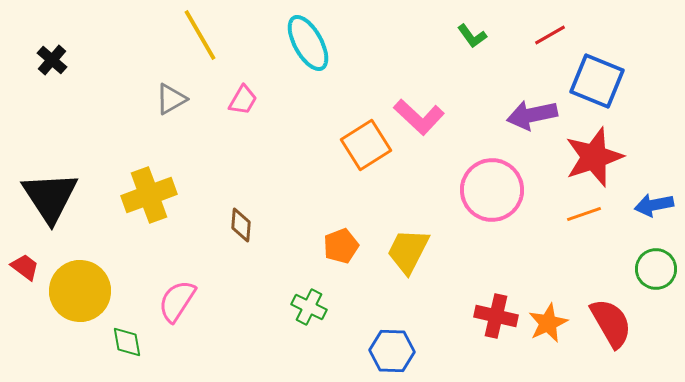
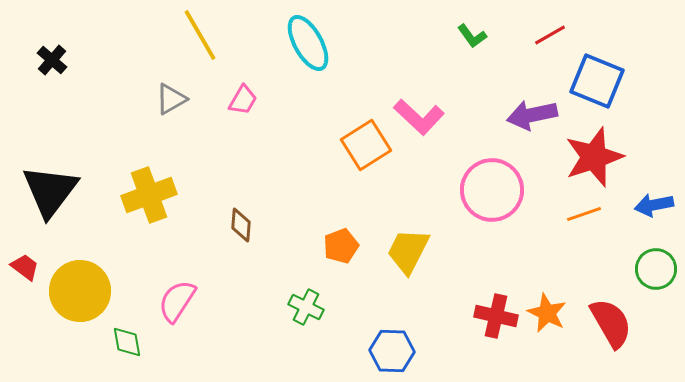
black triangle: moved 6 px up; rotated 10 degrees clockwise
green cross: moved 3 px left
orange star: moved 1 px left, 10 px up; rotated 21 degrees counterclockwise
